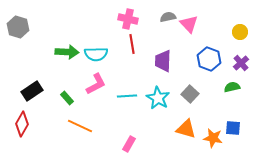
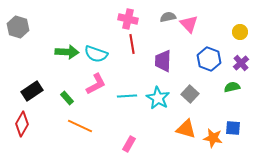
cyan semicircle: rotated 20 degrees clockwise
